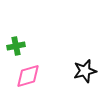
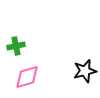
pink diamond: moved 1 px left, 1 px down
